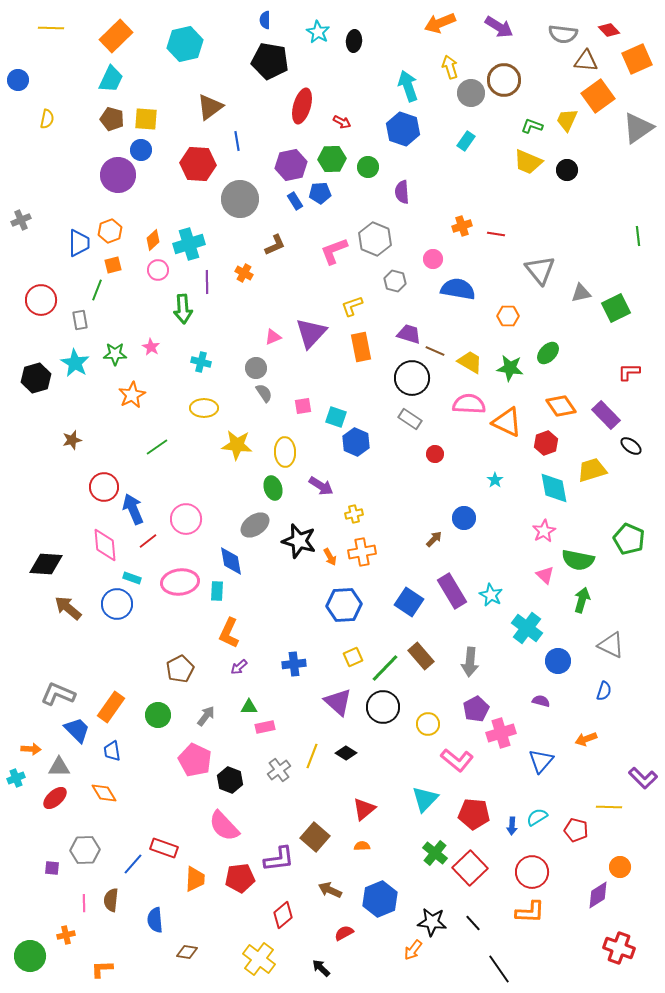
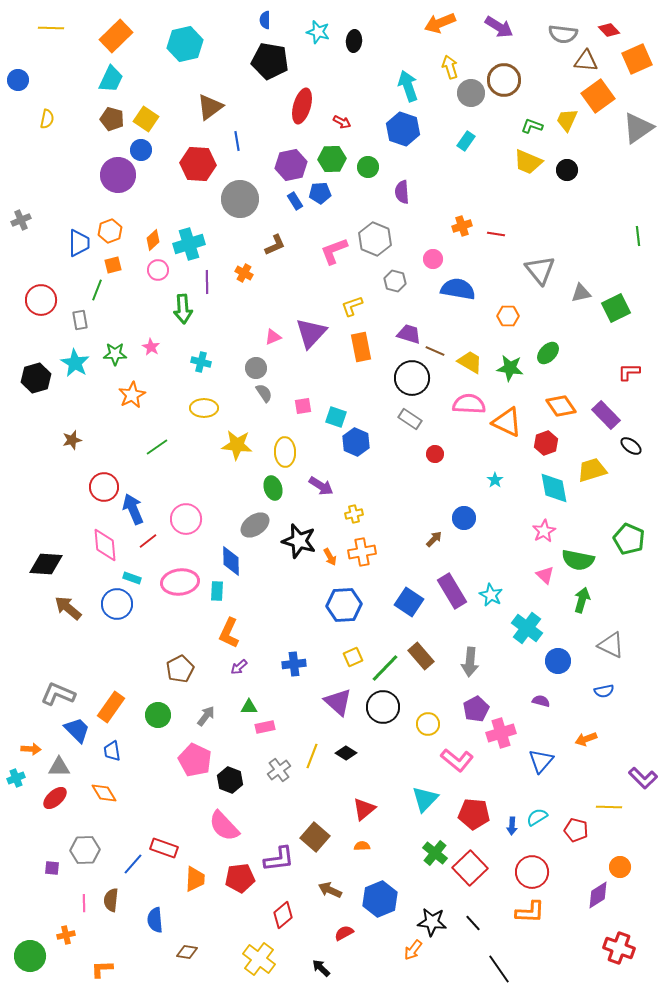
cyan star at (318, 32): rotated 15 degrees counterclockwise
yellow square at (146, 119): rotated 30 degrees clockwise
blue diamond at (231, 561): rotated 8 degrees clockwise
blue semicircle at (604, 691): rotated 60 degrees clockwise
